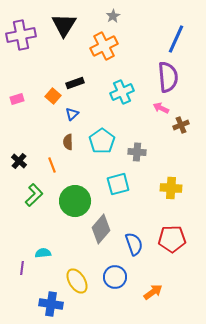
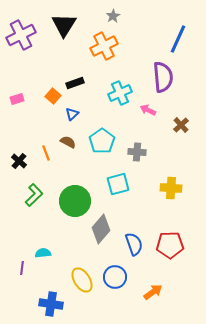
purple cross: rotated 16 degrees counterclockwise
blue line: moved 2 px right
purple semicircle: moved 5 px left
cyan cross: moved 2 px left, 1 px down
pink arrow: moved 13 px left, 2 px down
brown cross: rotated 21 degrees counterclockwise
brown semicircle: rotated 119 degrees clockwise
orange line: moved 6 px left, 12 px up
red pentagon: moved 2 px left, 6 px down
yellow ellipse: moved 5 px right, 1 px up
